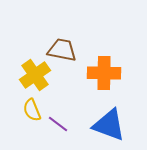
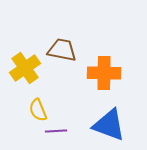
yellow cross: moved 10 px left, 7 px up
yellow semicircle: moved 6 px right
purple line: moved 2 px left, 7 px down; rotated 40 degrees counterclockwise
